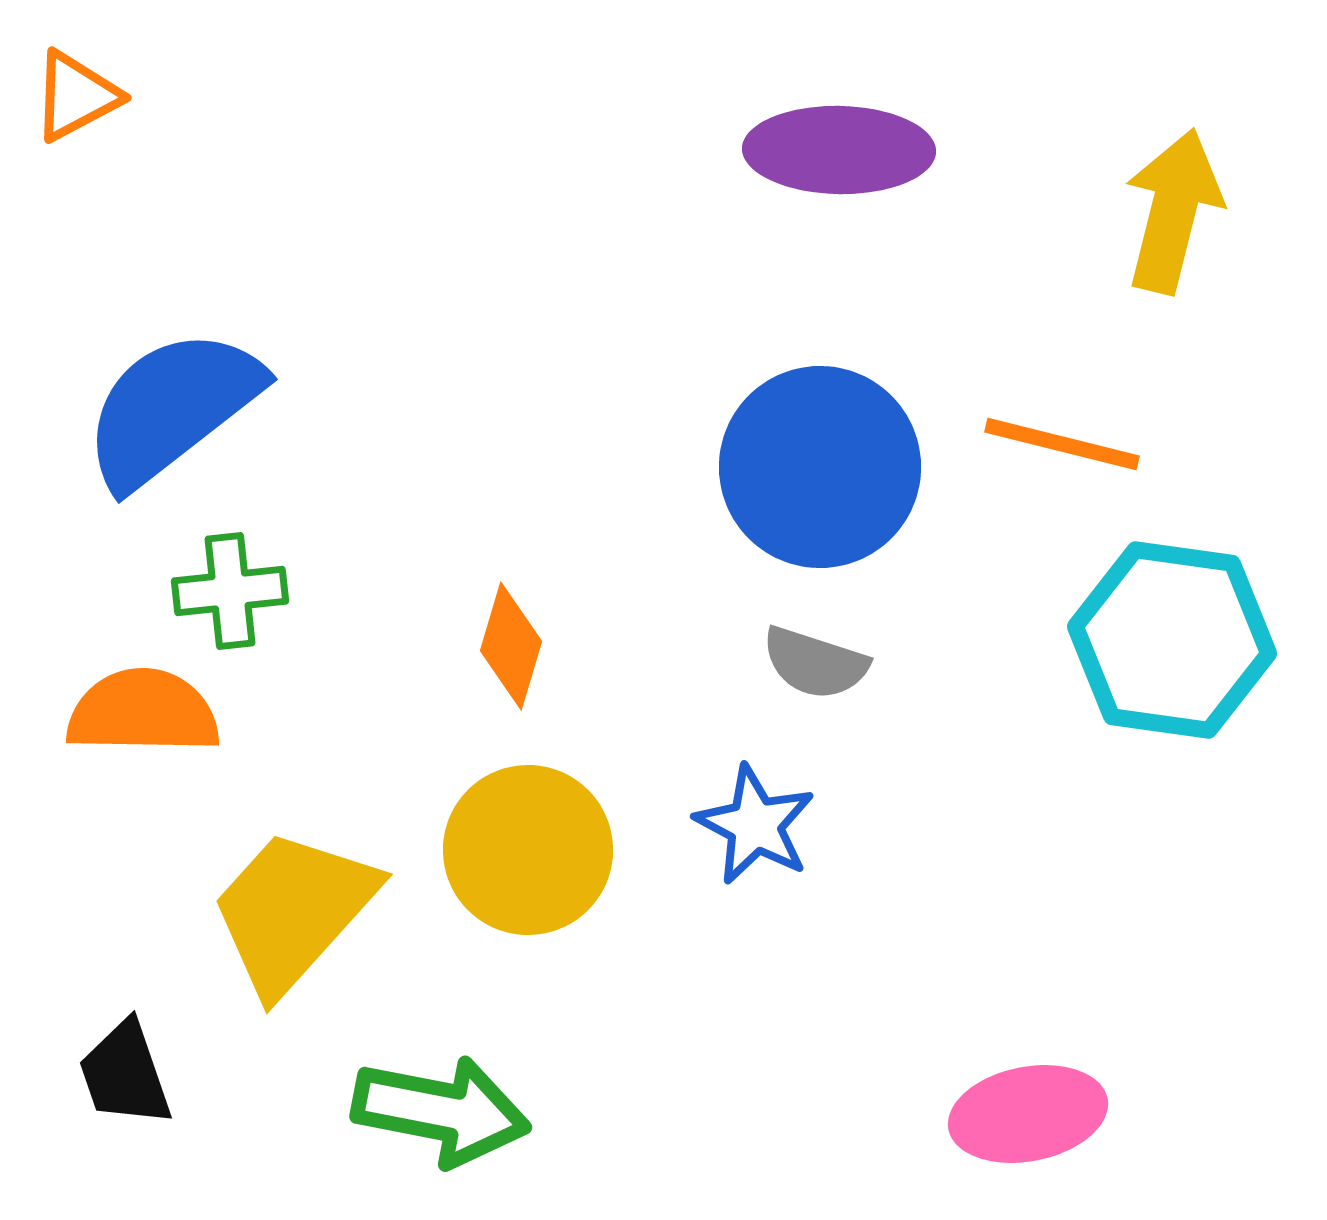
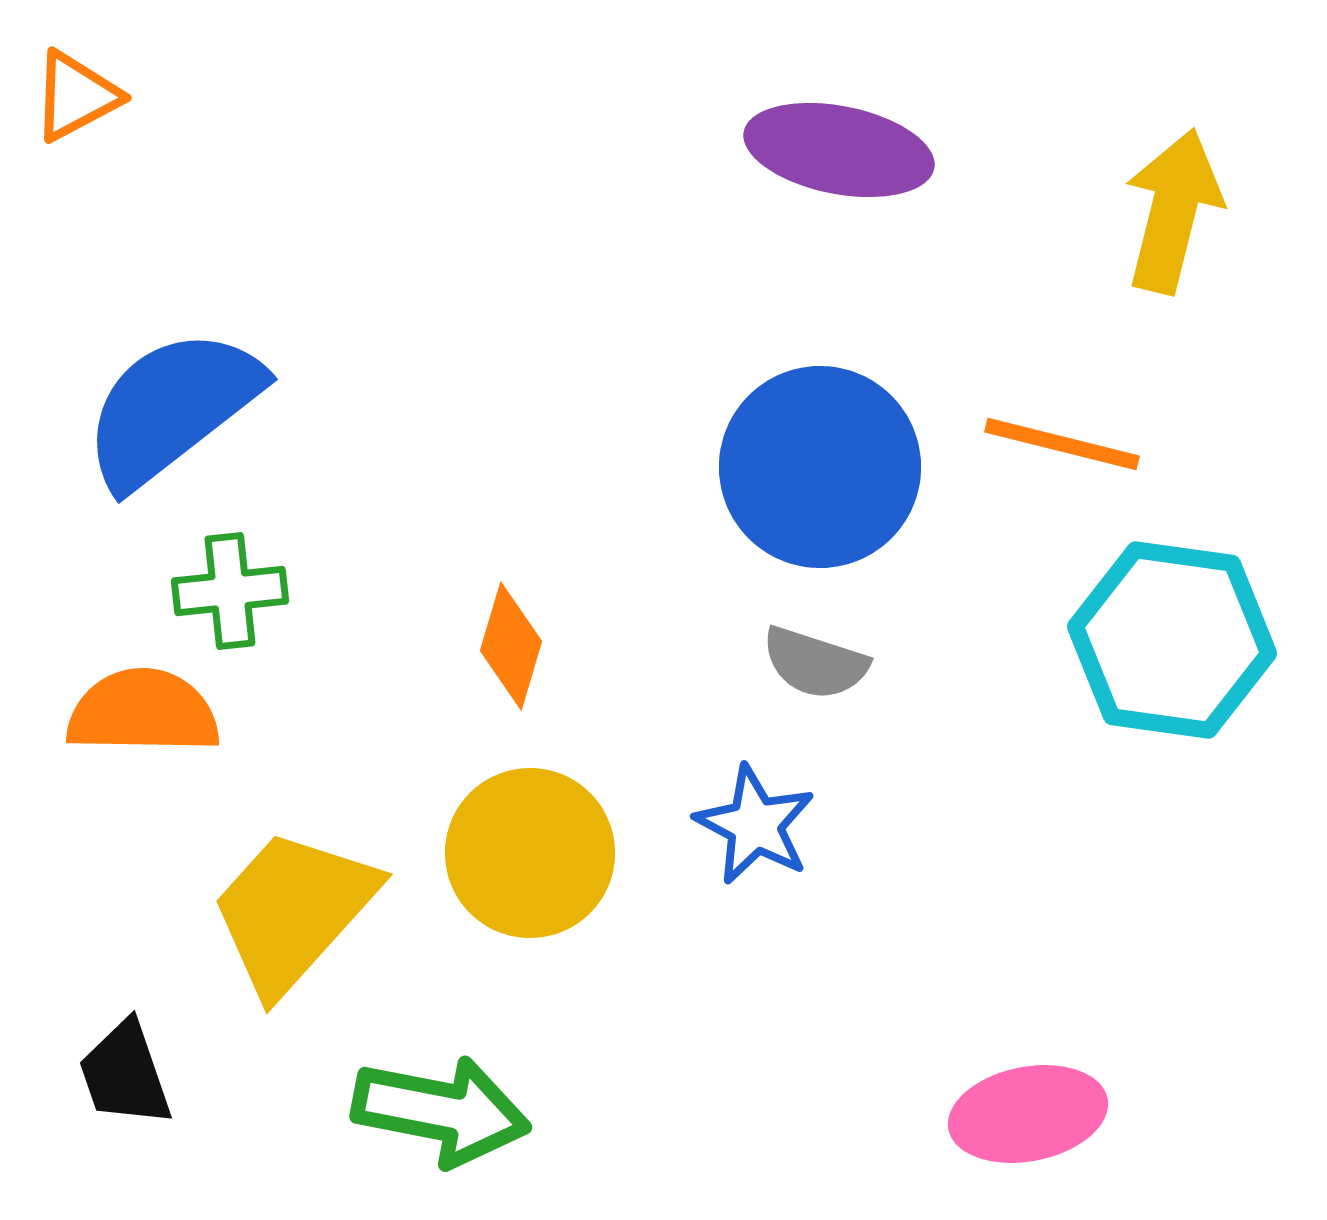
purple ellipse: rotated 10 degrees clockwise
yellow circle: moved 2 px right, 3 px down
